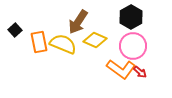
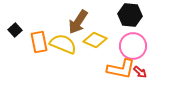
black hexagon: moved 1 px left, 2 px up; rotated 25 degrees counterclockwise
orange L-shape: rotated 24 degrees counterclockwise
